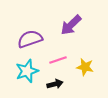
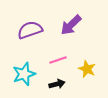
purple semicircle: moved 9 px up
yellow star: moved 2 px right, 2 px down; rotated 12 degrees clockwise
cyan star: moved 3 px left, 3 px down
black arrow: moved 2 px right
